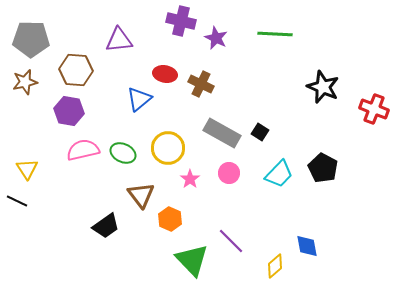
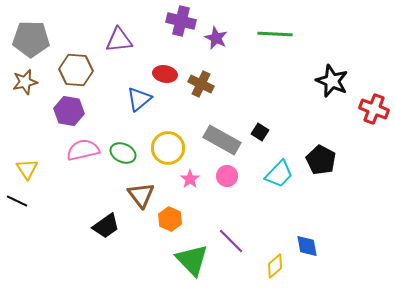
black star: moved 9 px right, 6 px up
gray rectangle: moved 7 px down
black pentagon: moved 2 px left, 8 px up
pink circle: moved 2 px left, 3 px down
